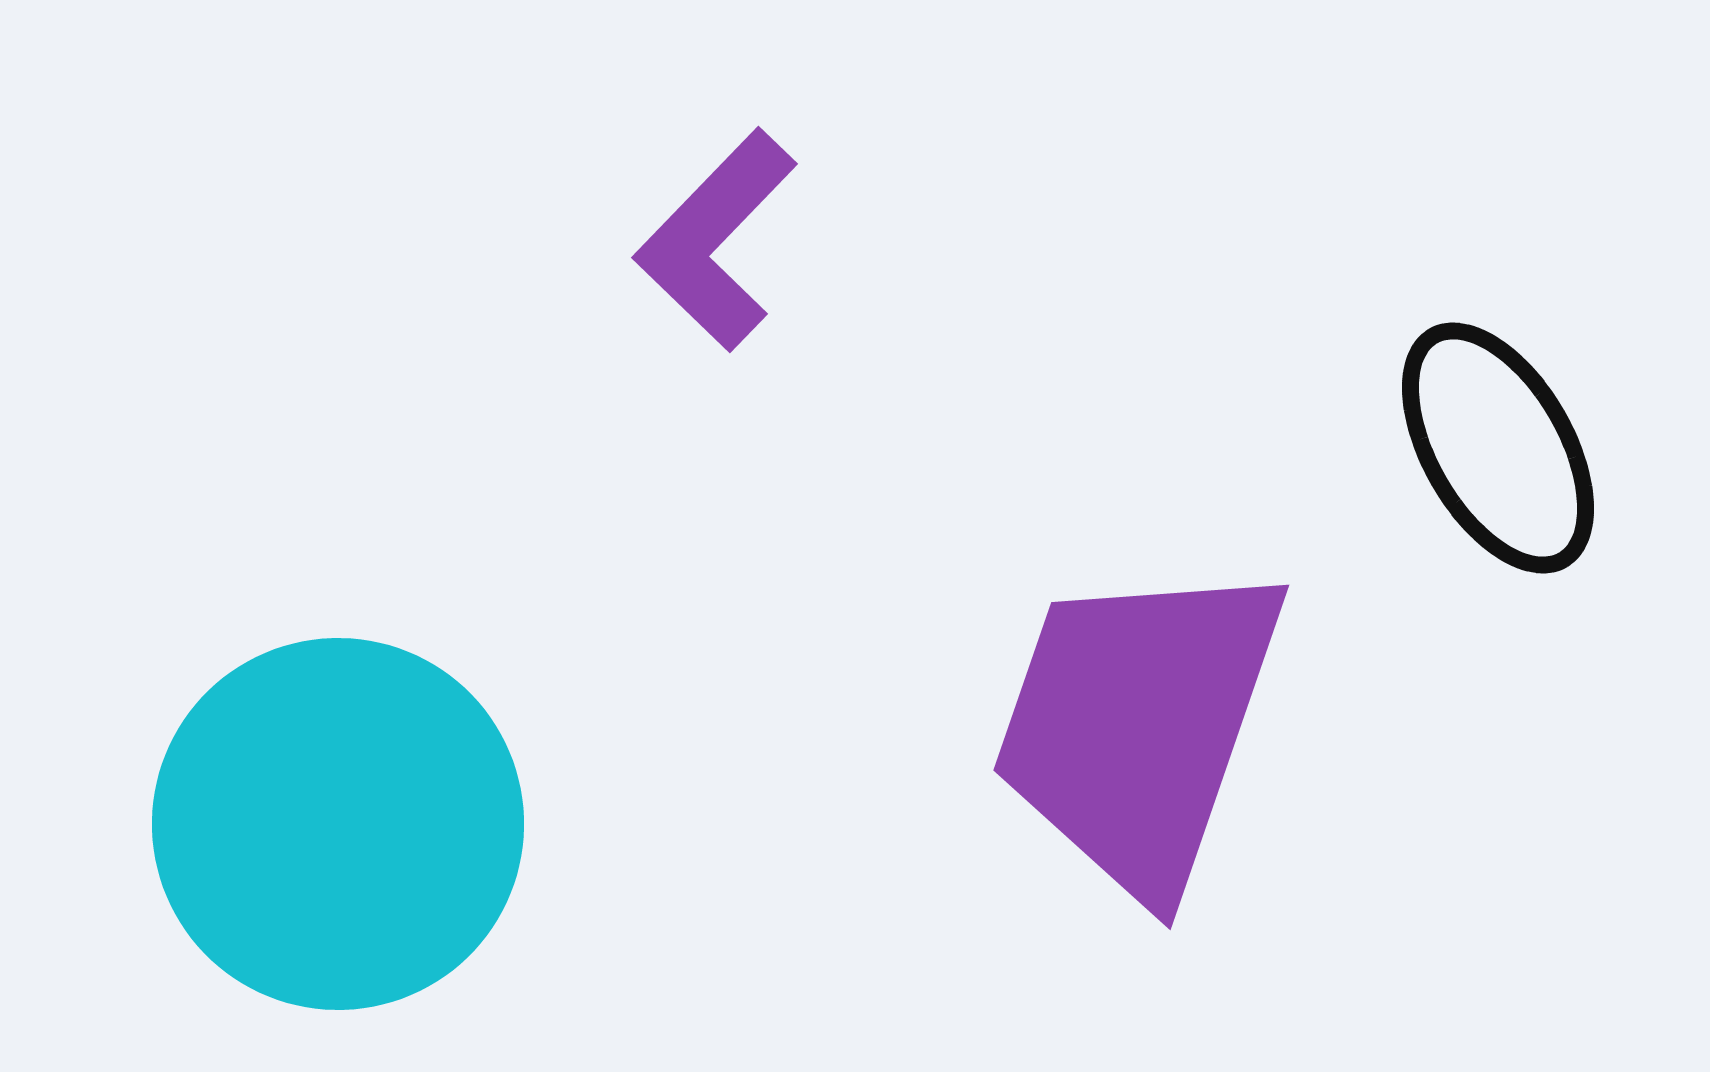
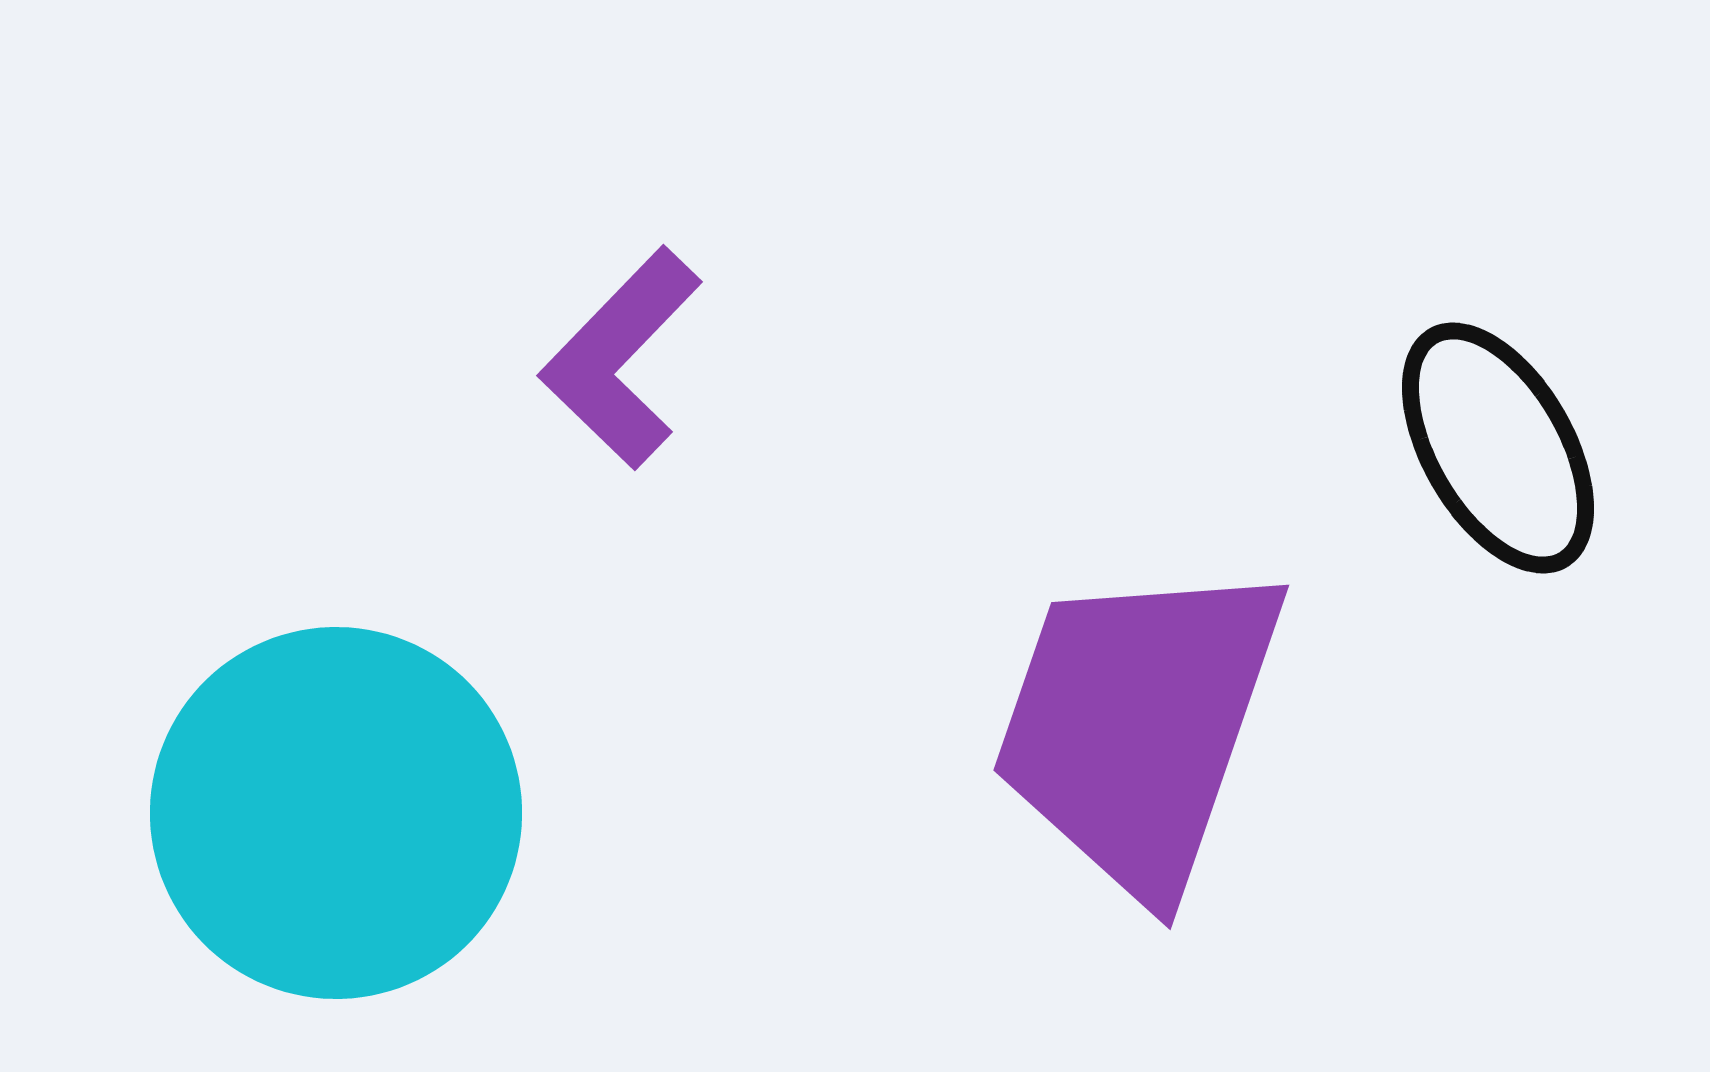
purple L-shape: moved 95 px left, 118 px down
cyan circle: moved 2 px left, 11 px up
